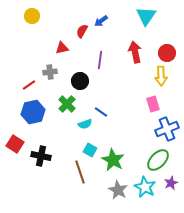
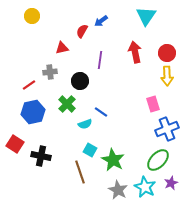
yellow arrow: moved 6 px right
